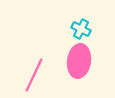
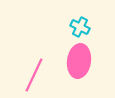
cyan cross: moved 1 px left, 2 px up
